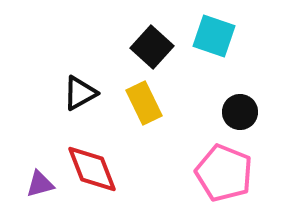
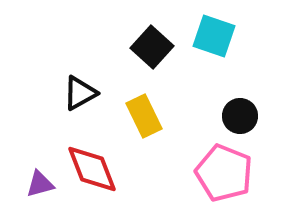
yellow rectangle: moved 13 px down
black circle: moved 4 px down
